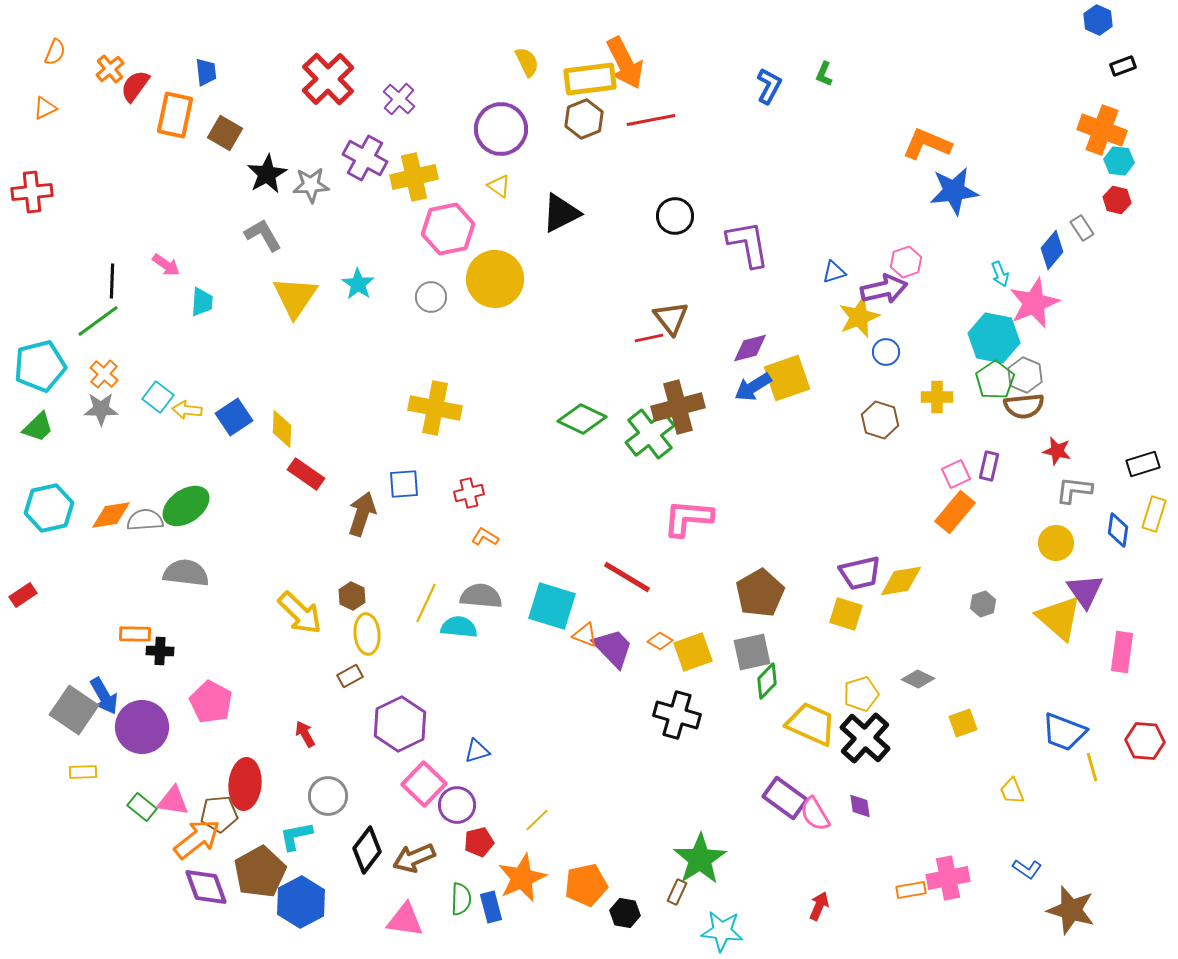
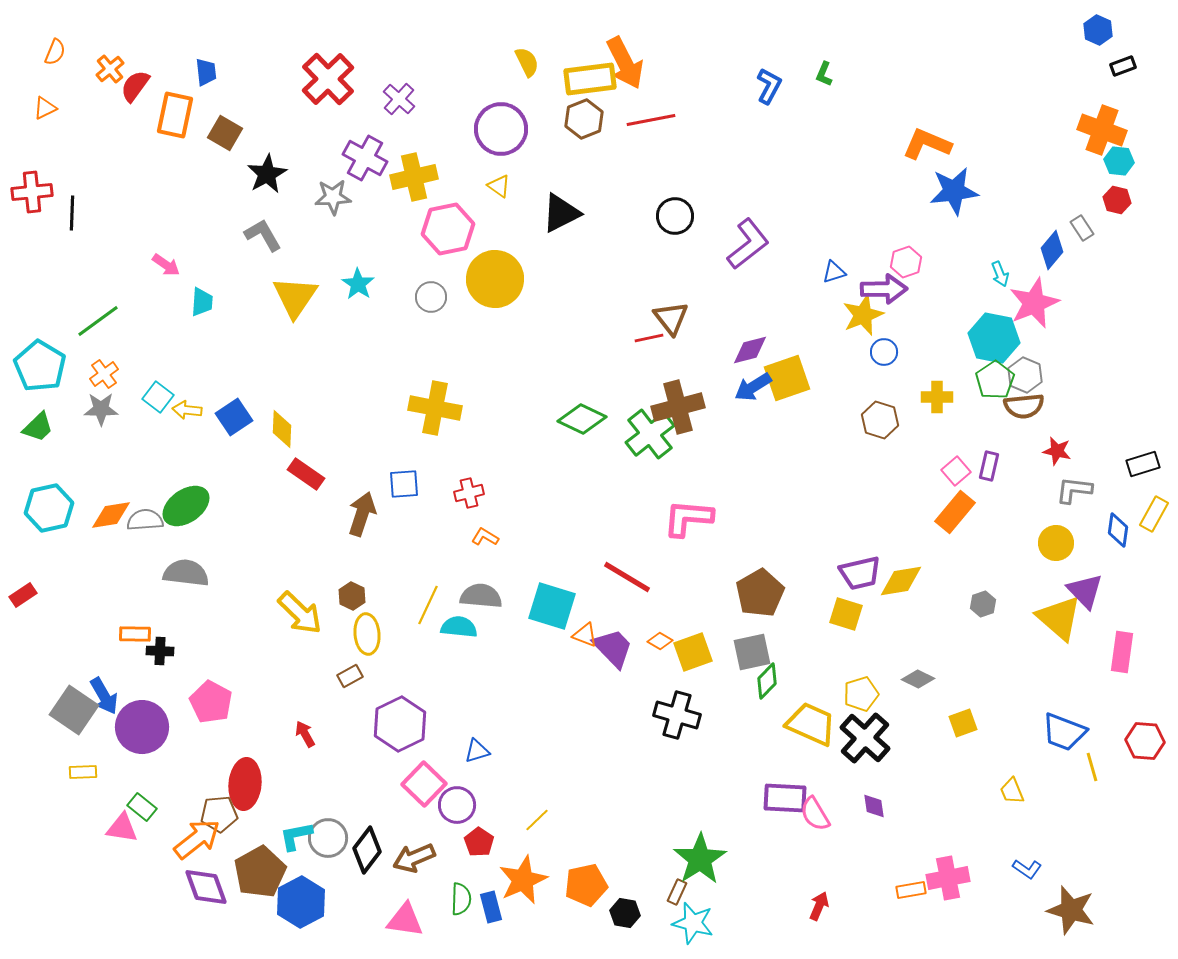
blue hexagon at (1098, 20): moved 10 px down
gray star at (311, 185): moved 22 px right, 12 px down
purple L-shape at (748, 244): rotated 62 degrees clockwise
black line at (112, 281): moved 40 px left, 68 px up
purple arrow at (884, 289): rotated 12 degrees clockwise
yellow star at (859, 317): moved 4 px right, 2 px up
purple diamond at (750, 348): moved 2 px down
blue circle at (886, 352): moved 2 px left
cyan pentagon at (40, 366): rotated 27 degrees counterclockwise
orange cross at (104, 374): rotated 12 degrees clockwise
pink square at (956, 474): moved 3 px up; rotated 16 degrees counterclockwise
yellow rectangle at (1154, 514): rotated 12 degrees clockwise
purple triangle at (1085, 591): rotated 9 degrees counterclockwise
yellow line at (426, 603): moved 2 px right, 2 px down
gray circle at (328, 796): moved 42 px down
purple rectangle at (785, 798): rotated 33 degrees counterclockwise
pink triangle at (173, 801): moved 51 px left, 27 px down
purple diamond at (860, 806): moved 14 px right
red pentagon at (479, 842): rotated 24 degrees counterclockwise
orange star at (522, 878): moved 1 px right, 2 px down
cyan star at (722, 931): moved 29 px left, 8 px up; rotated 9 degrees clockwise
